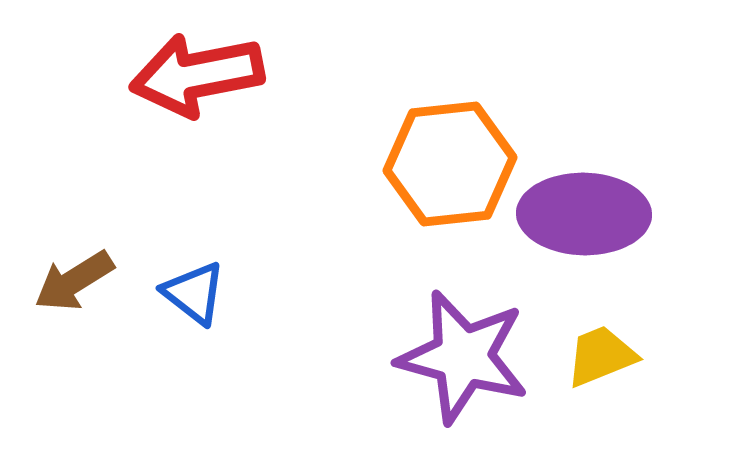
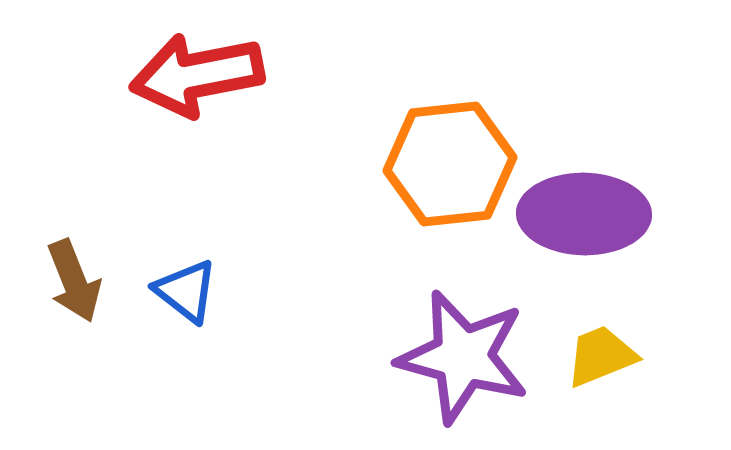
brown arrow: rotated 80 degrees counterclockwise
blue triangle: moved 8 px left, 2 px up
